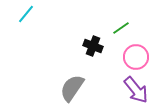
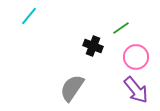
cyan line: moved 3 px right, 2 px down
